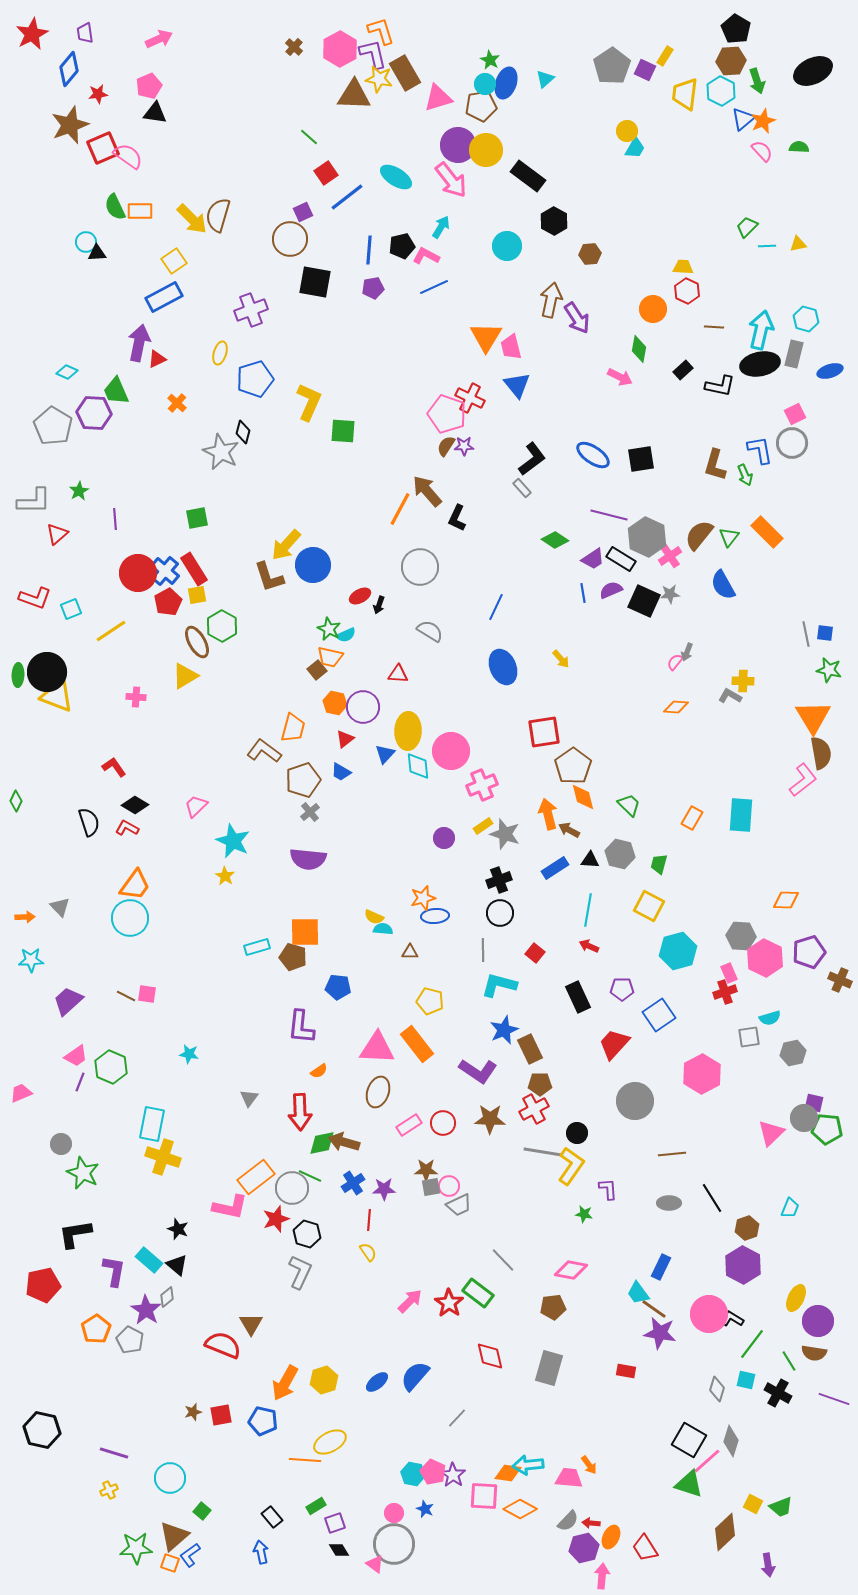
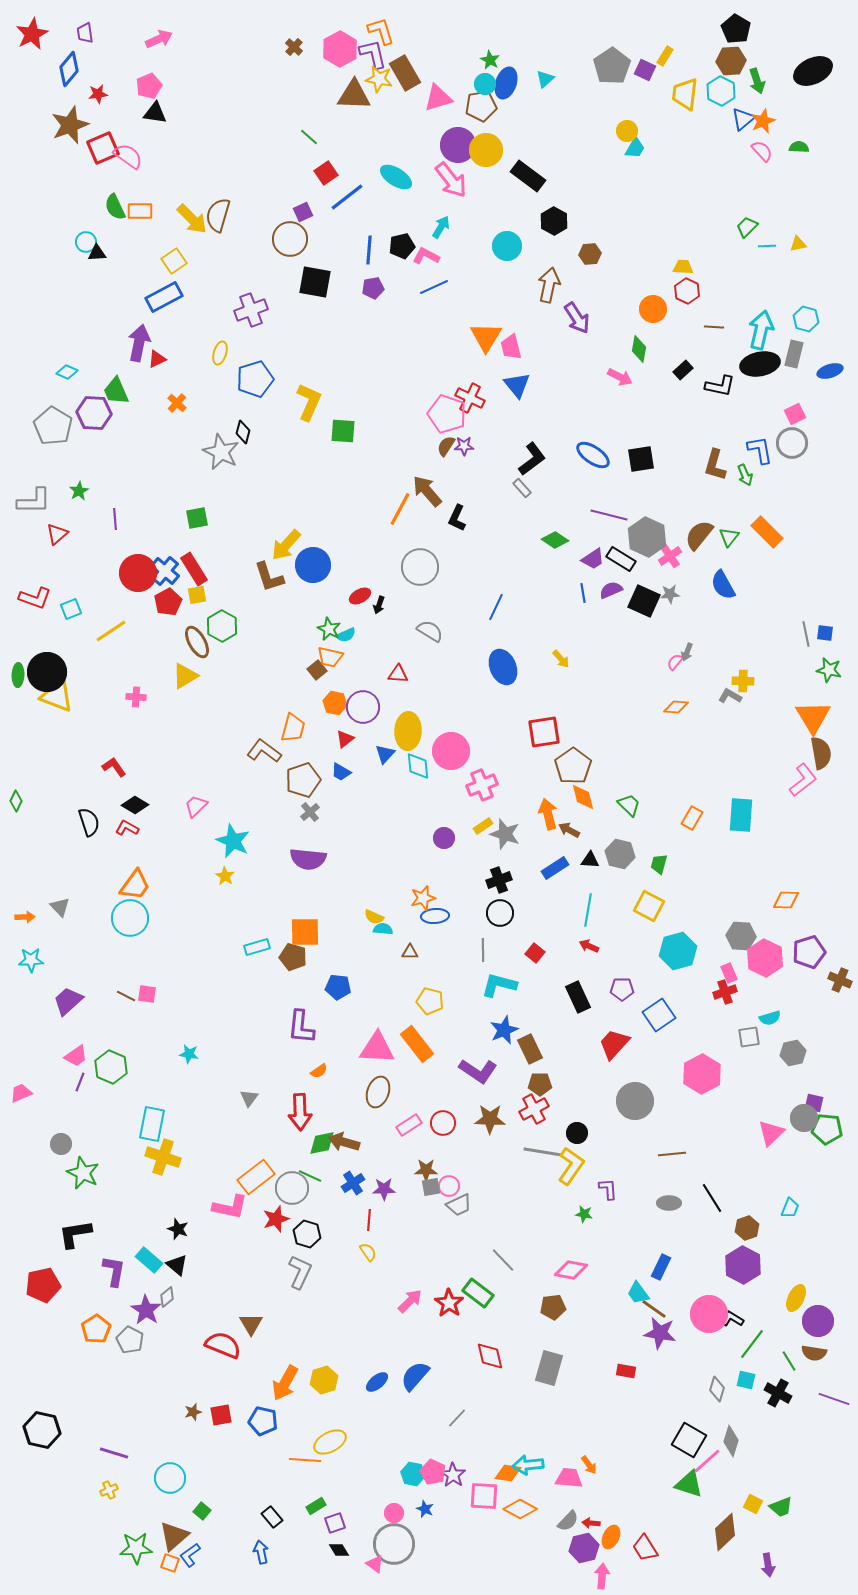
brown arrow at (551, 300): moved 2 px left, 15 px up
